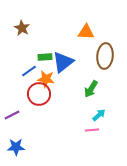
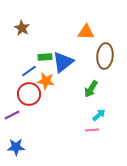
orange star: moved 2 px down
red circle: moved 10 px left
